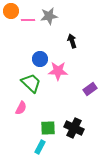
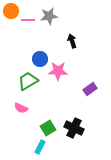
green trapezoid: moved 3 px left, 2 px up; rotated 75 degrees counterclockwise
pink semicircle: rotated 88 degrees clockwise
green square: rotated 28 degrees counterclockwise
